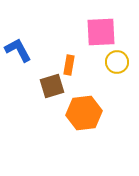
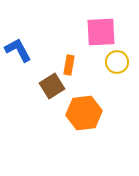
brown square: rotated 15 degrees counterclockwise
